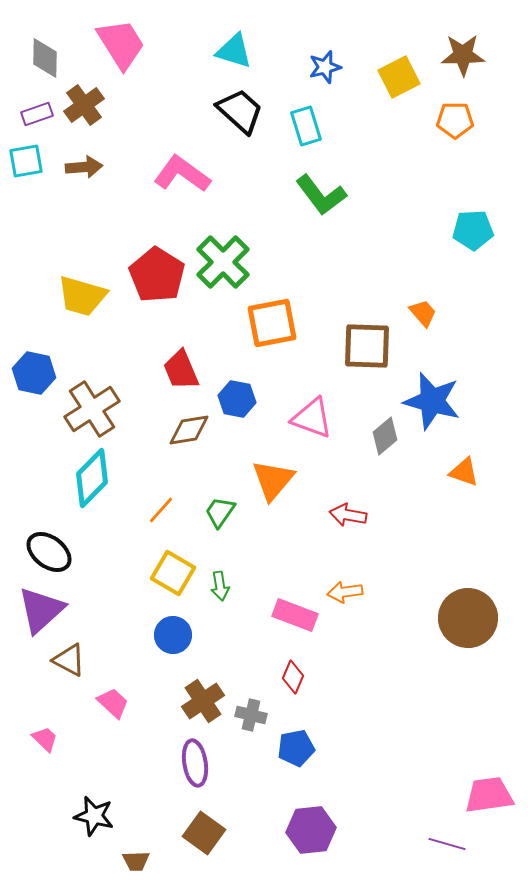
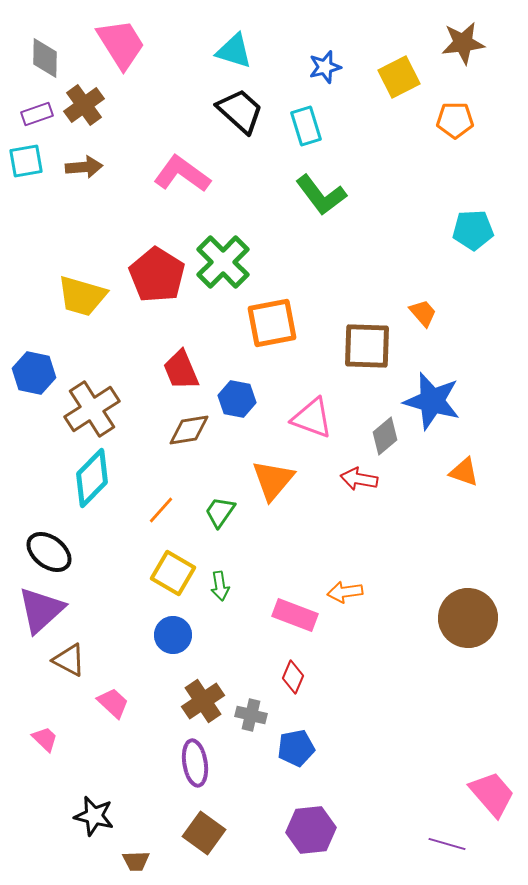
brown star at (463, 55): moved 12 px up; rotated 6 degrees counterclockwise
red arrow at (348, 515): moved 11 px right, 36 px up
pink trapezoid at (489, 795): moved 3 px right, 1 px up; rotated 57 degrees clockwise
